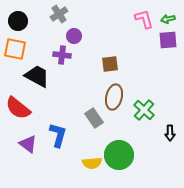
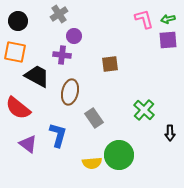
orange square: moved 3 px down
brown ellipse: moved 44 px left, 5 px up
